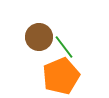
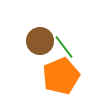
brown circle: moved 1 px right, 4 px down
